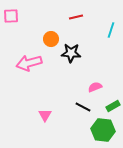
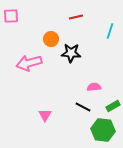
cyan line: moved 1 px left, 1 px down
pink semicircle: moved 1 px left; rotated 16 degrees clockwise
